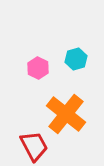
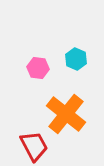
cyan hexagon: rotated 20 degrees counterclockwise
pink hexagon: rotated 20 degrees counterclockwise
